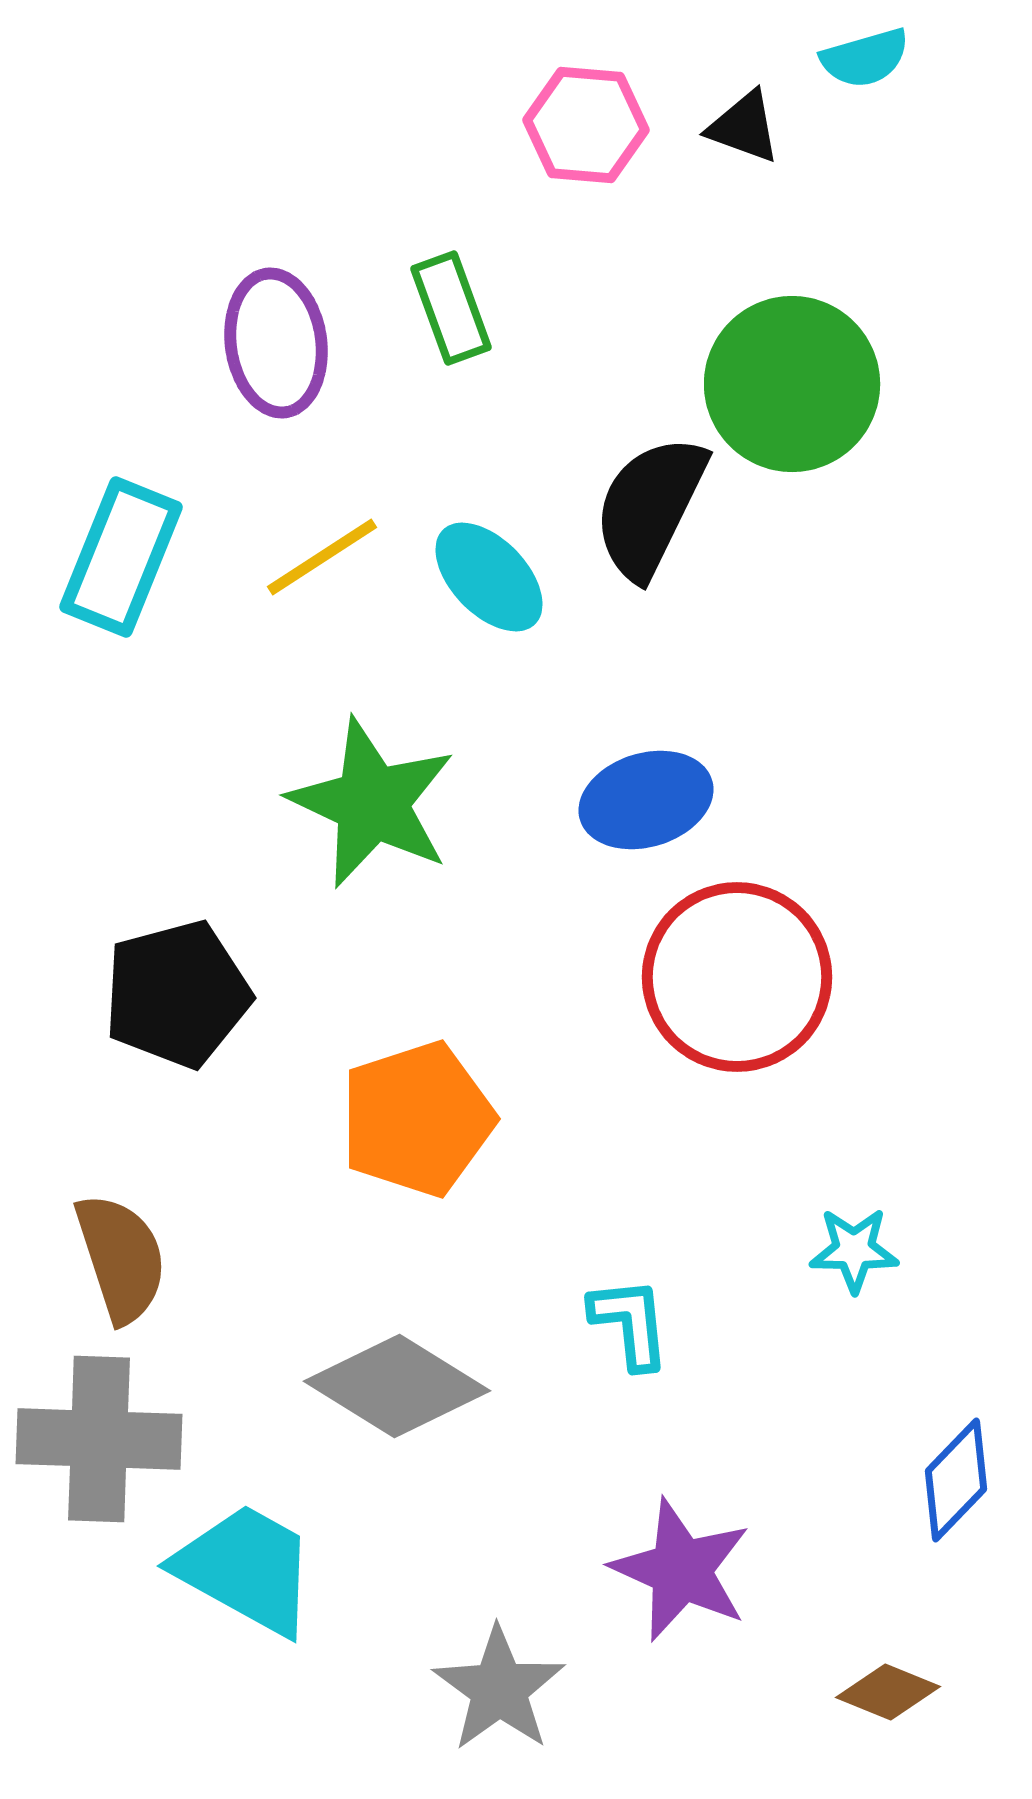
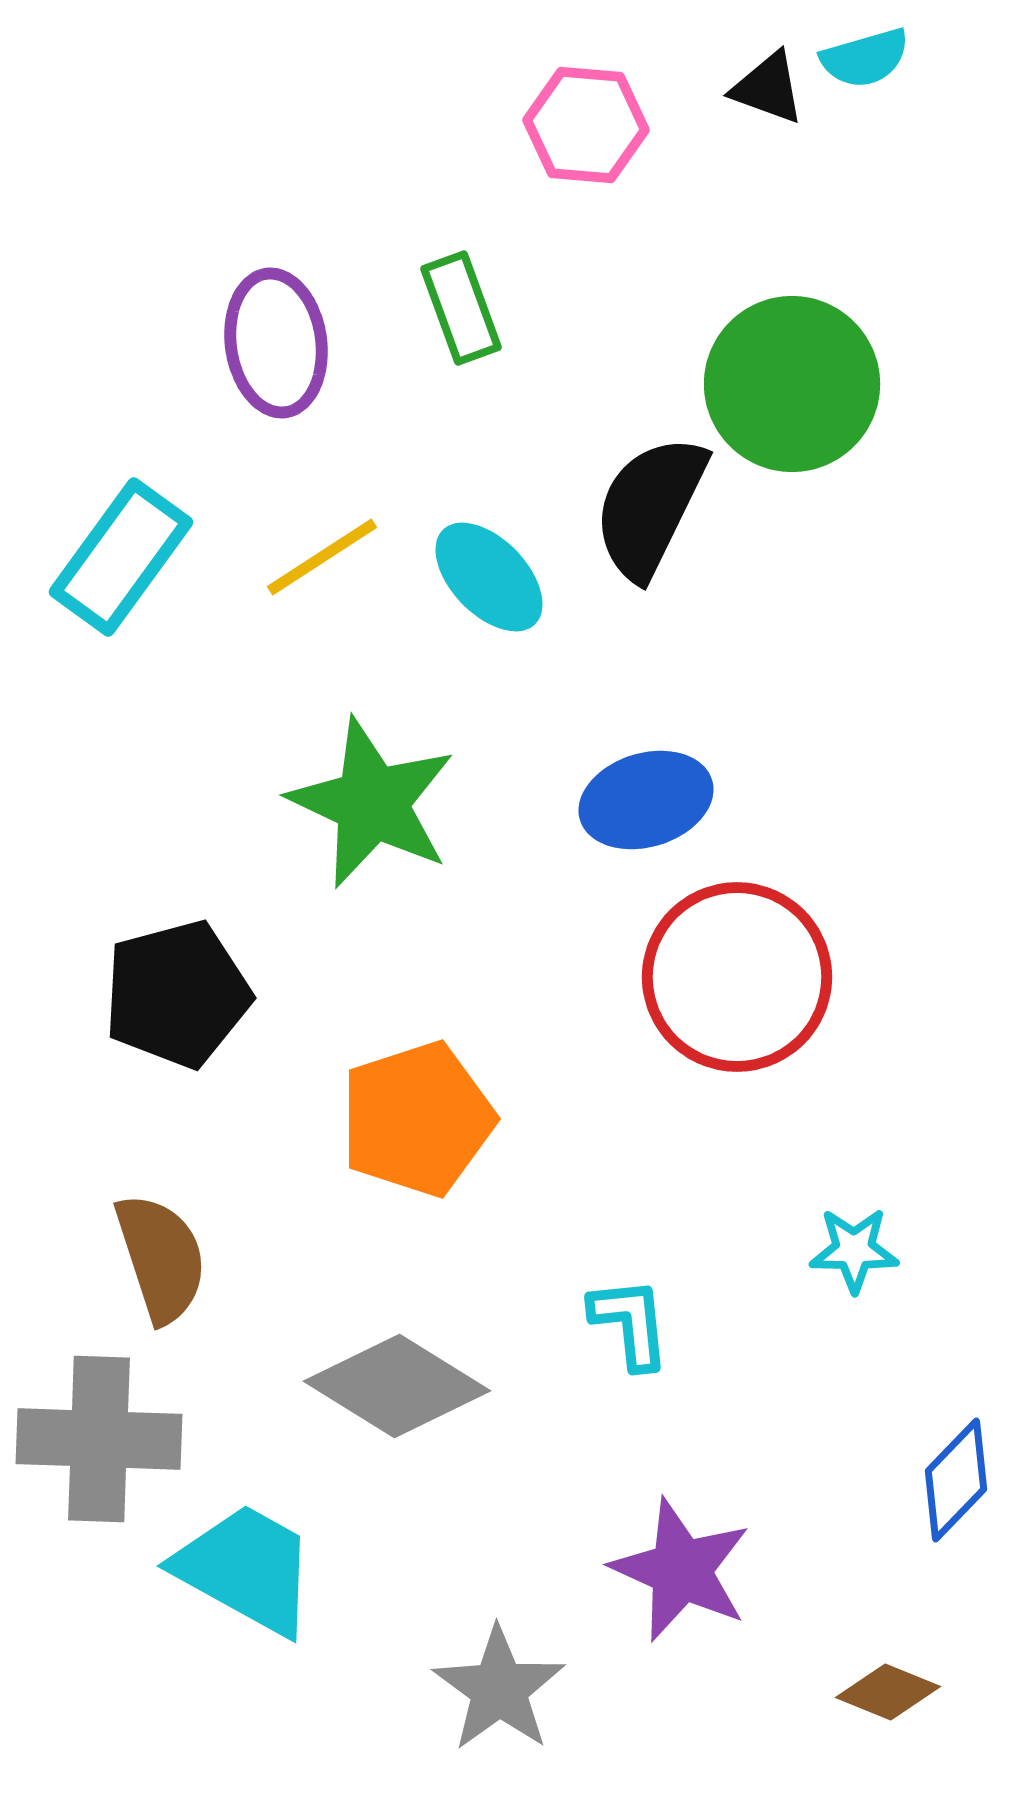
black triangle: moved 24 px right, 39 px up
green rectangle: moved 10 px right
cyan rectangle: rotated 14 degrees clockwise
brown semicircle: moved 40 px right
